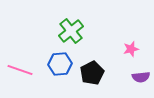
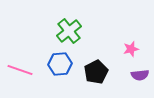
green cross: moved 2 px left
black pentagon: moved 4 px right, 1 px up
purple semicircle: moved 1 px left, 2 px up
